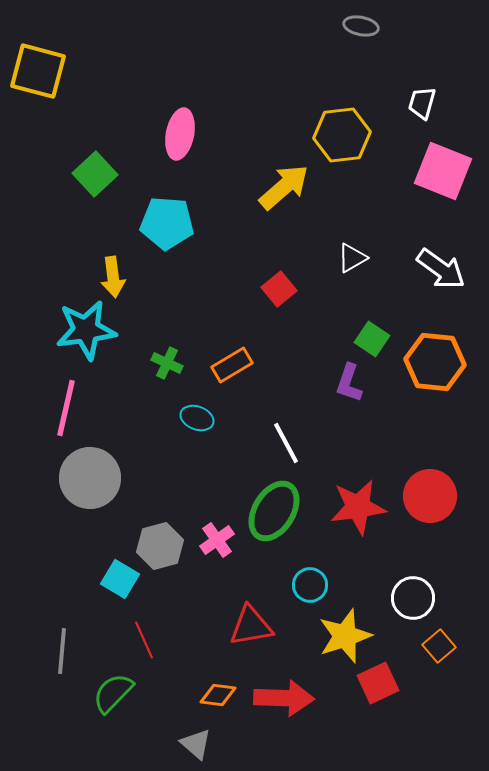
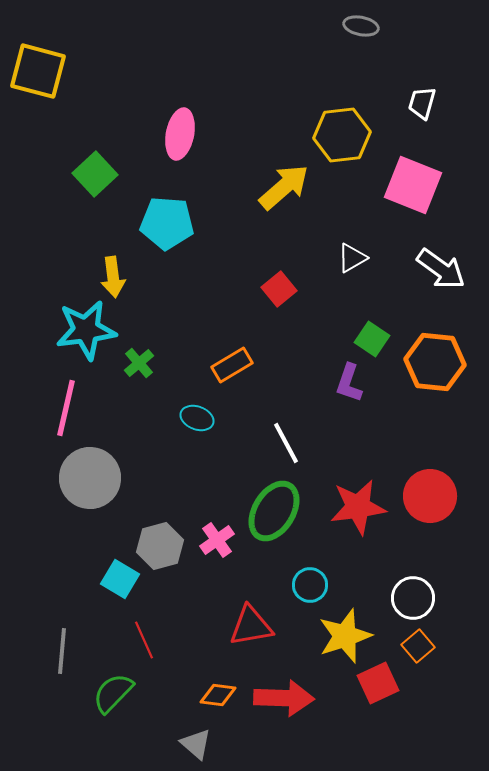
pink square at (443, 171): moved 30 px left, 14 px down
green cross at (167, 363): moved 28 px left; rotated 24 degrees clockwise
orange square at (439, 646): moved 21 px left
